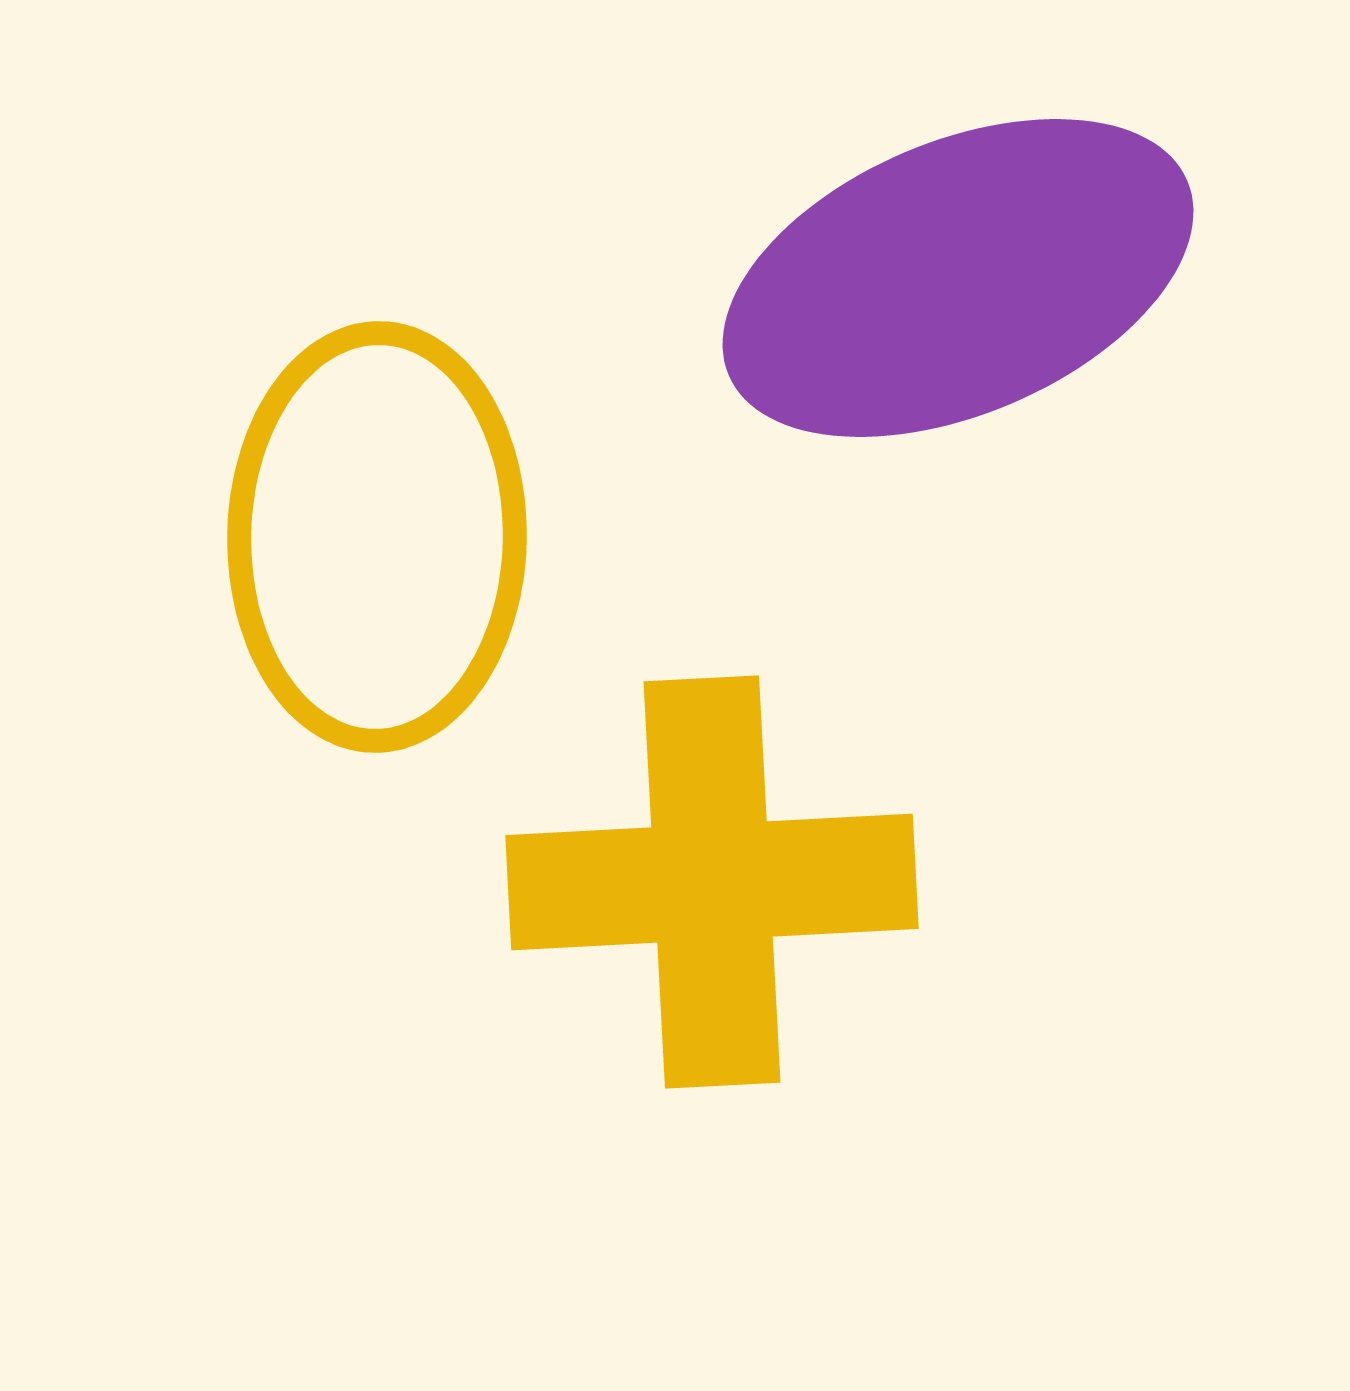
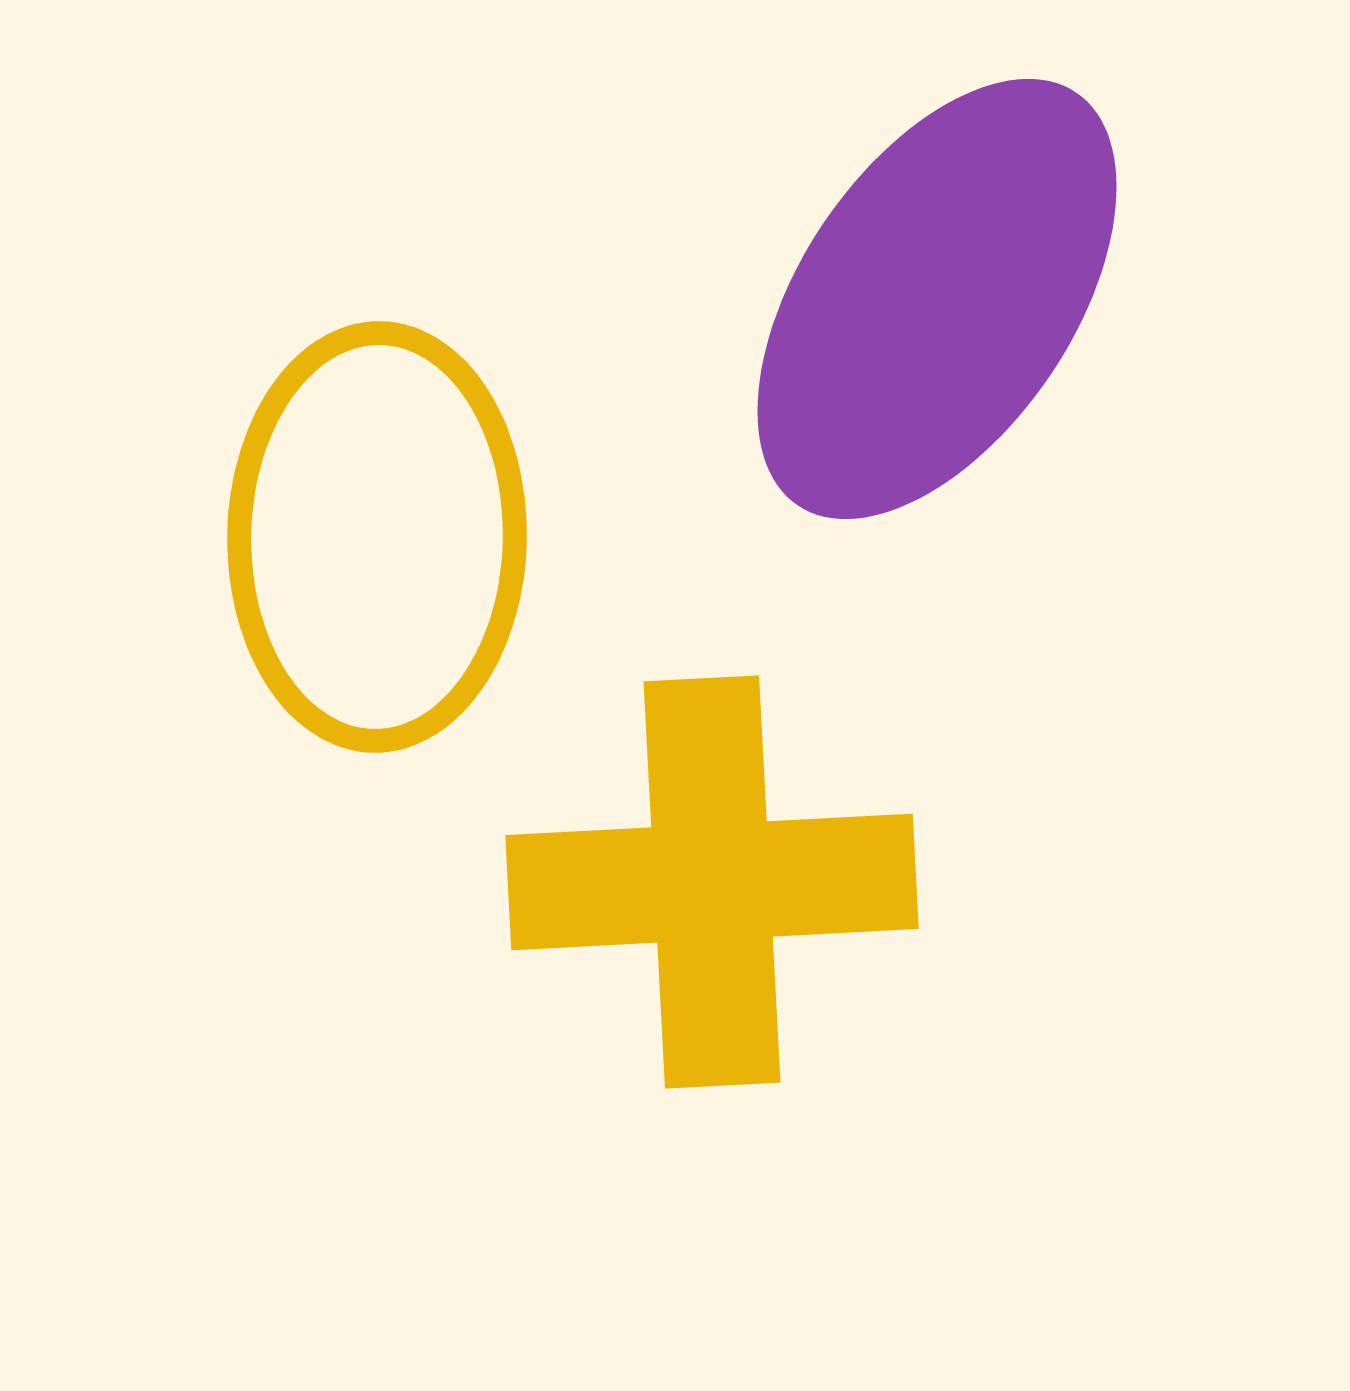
purple ellipse: moved 21 px left, 21 px down; rotated 33 degrees counterclockwise
